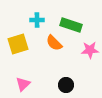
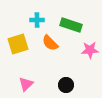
orange semicircle: moved 4 px left
pink triangle: moved 3 px right
